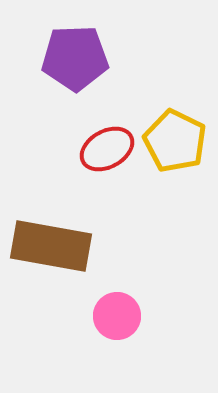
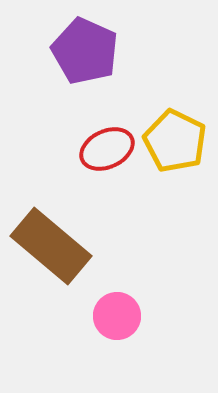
purple pentagon: moved 10 px right, 7 px up; rotated 26 degrees clockwise
red ellipse: rotated 4 degrees clockwise
brown rectangle: rotated 30 degrees clockwise
